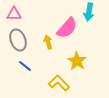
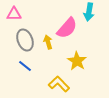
gray ellipse: moved 7 px right
yellow L-shape: moved 1 px down
